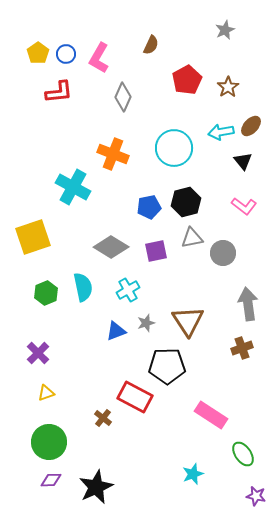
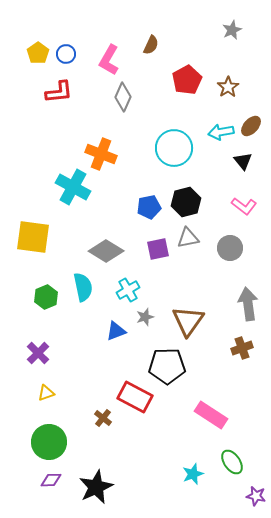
gray star at (225, 30): moved 7 px right
pink L-shape at (99, 58): moved 10 px right, 2 px down
orange cross at (113, 154): moved 12 px left
yellow square at (33, 237): rotated 27 degrees clockwise
gray triangle at (192, 238): moved 4 px left
gray diamond at (111, 247): moved 5 px left, 4 px down
purple square at (156, 251): moved 2 px right, 2 px up
gray circle at (223, 253): moved 7 px right, 5 px up
green hexagon at (46, 293): moved 4 px down
brown triangle at (188, 321): rotated 8 degrees clockwise
gray star at (146, 323): moved 1 px left, 6 px up
green ellipse at (243, 454): moved 11 px left, 8 px down
